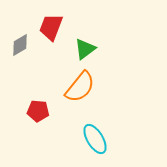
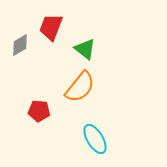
green triangle: rotated 45 degrees counterclockwise
red pentagon: moved 1 px right
